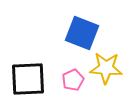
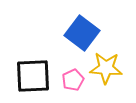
blue square: rotated 16 degrees clockwise
black square: moved 5 px right, 3 px up
